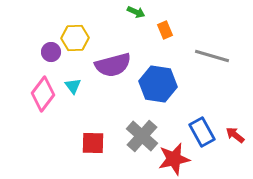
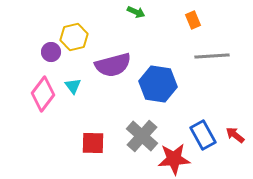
orange rectangle: moved 28 px right, 10 px up
yellow hexagon: moved 1 px left, 1 px up; rotated 12 degrees counterclockwise
gray line: rotated 20 degrees counterclockwise
blue rectangle: moved 1 px right, 3 px down
red star: rotated 8 degrees clockwise
